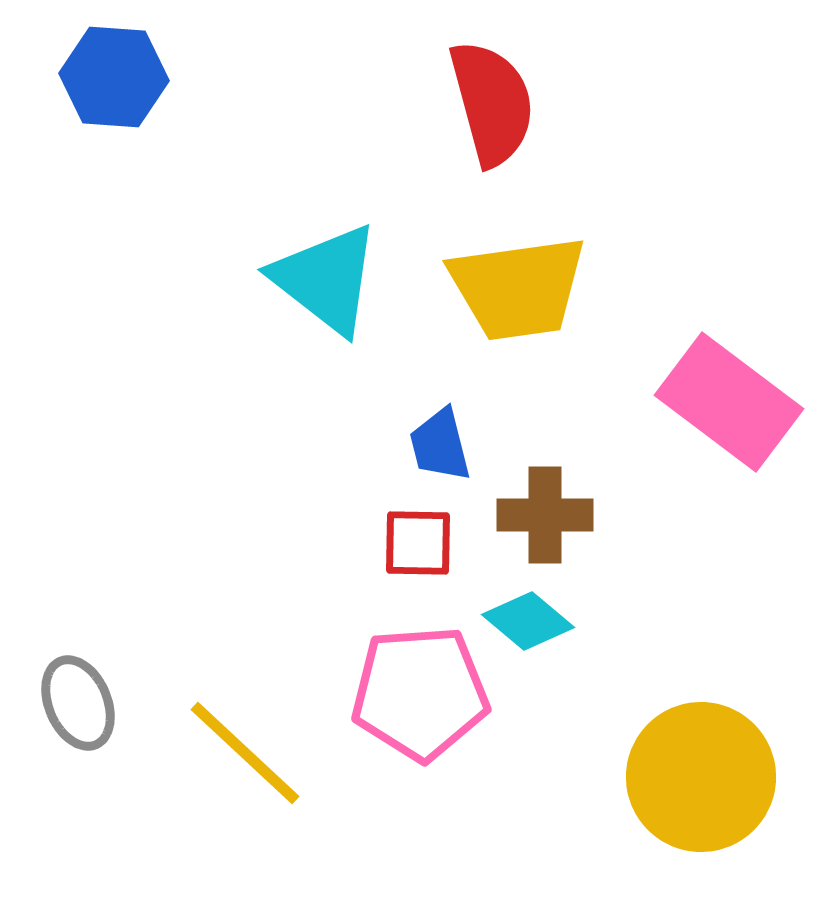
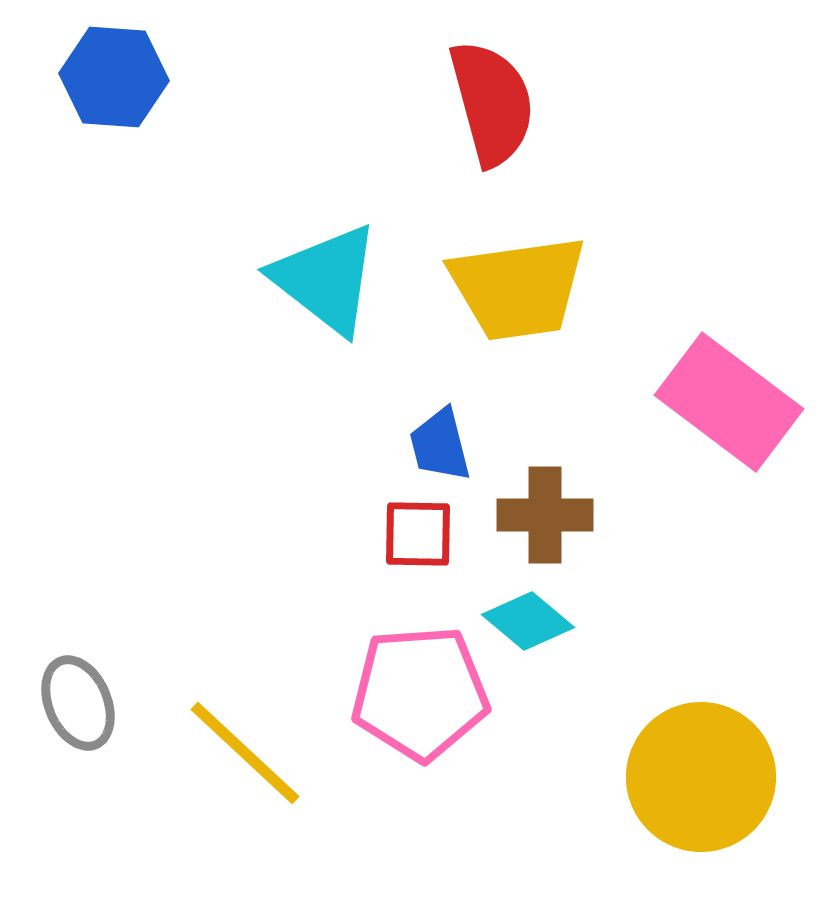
red square: moved 9 px up
